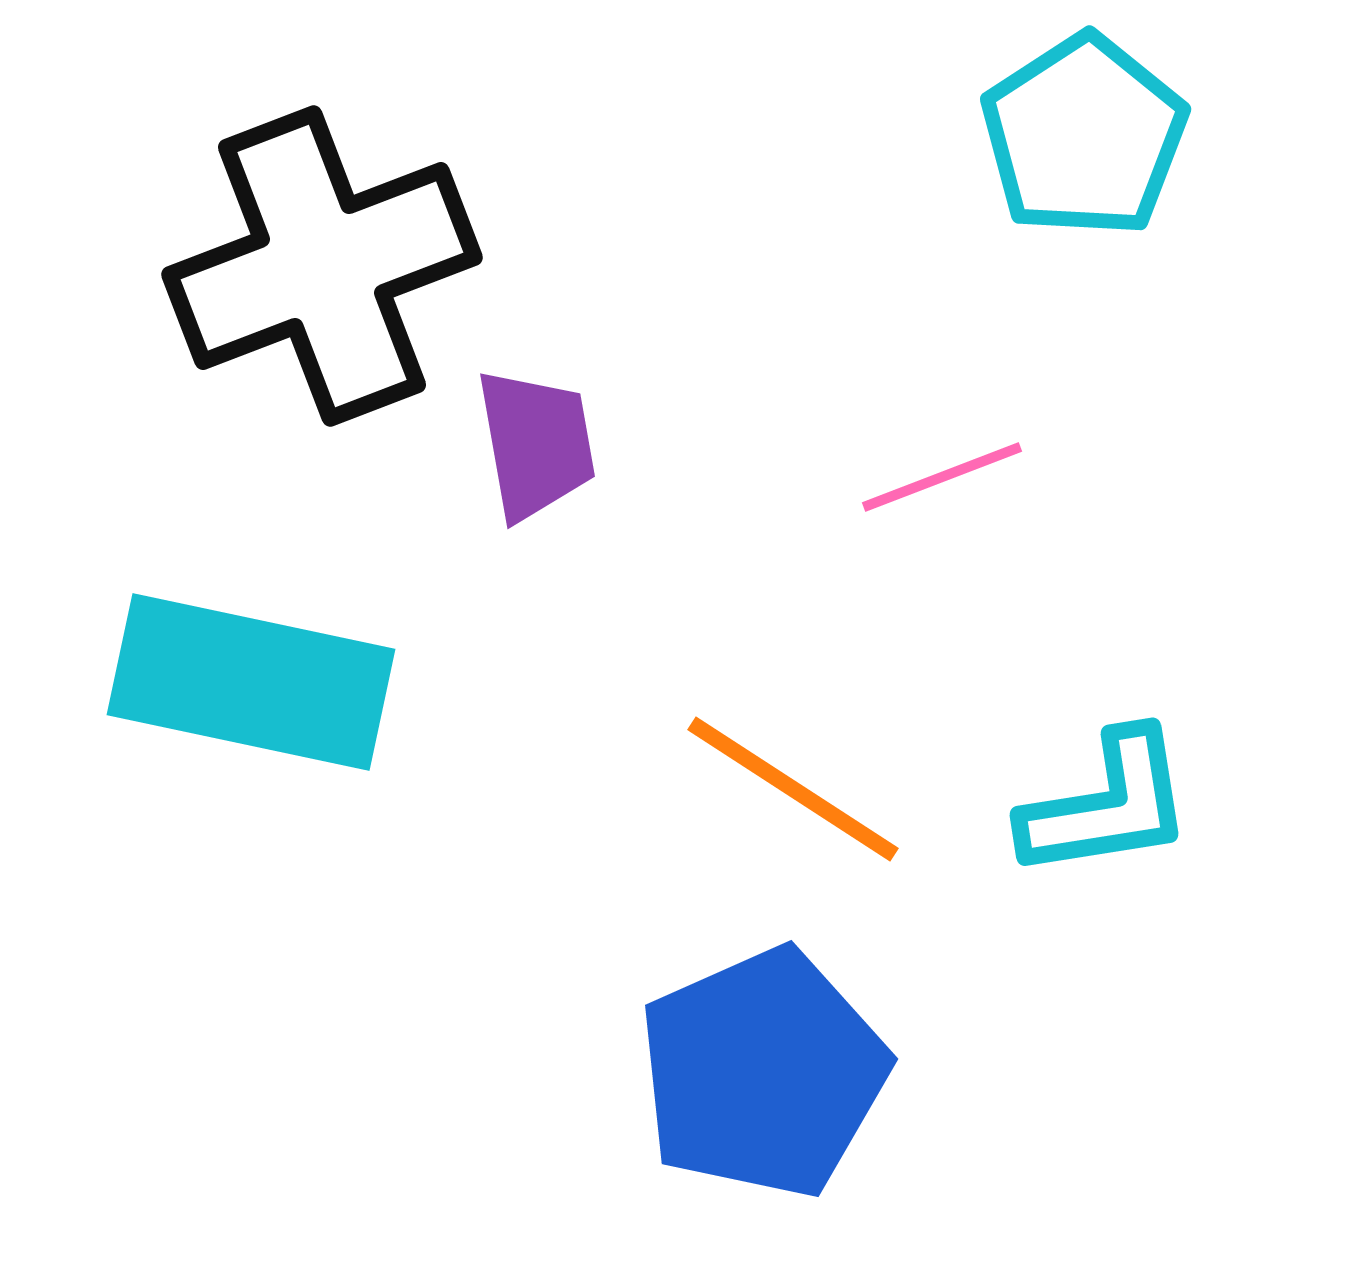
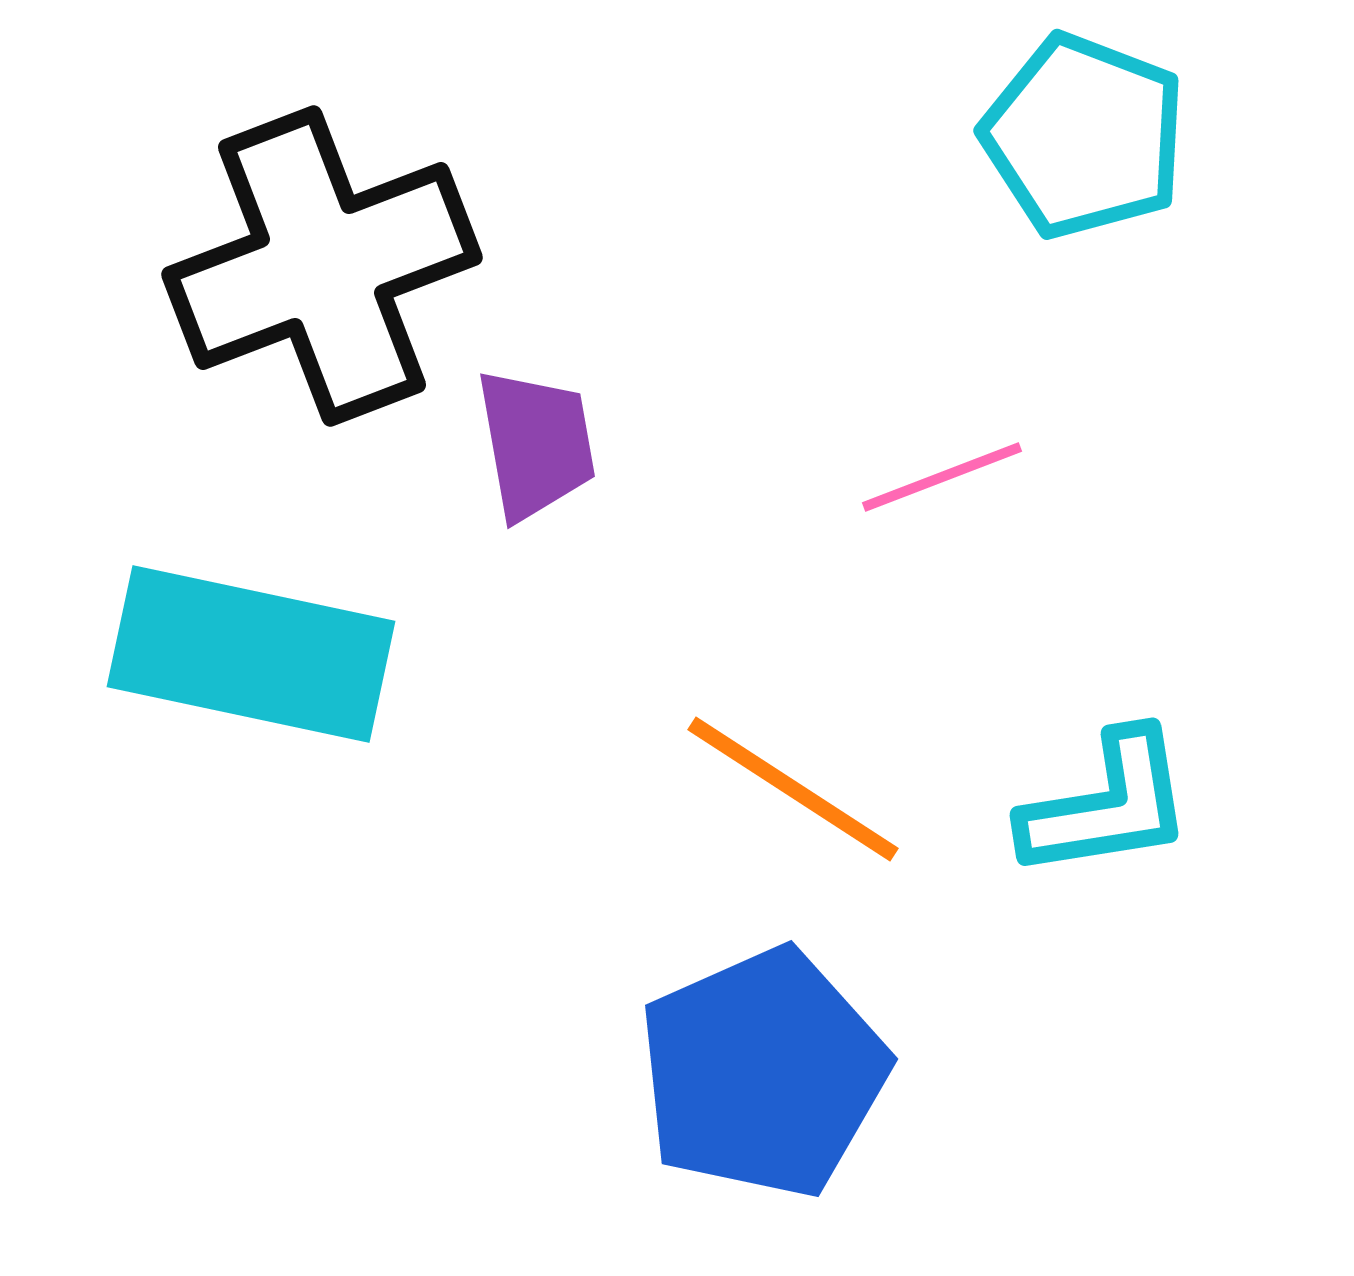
cyan pentagon: rotated 18 degrees counterclockwise
cyan rectangle: moved 28 px up
